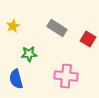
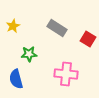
pink cross: moved 2 px up
